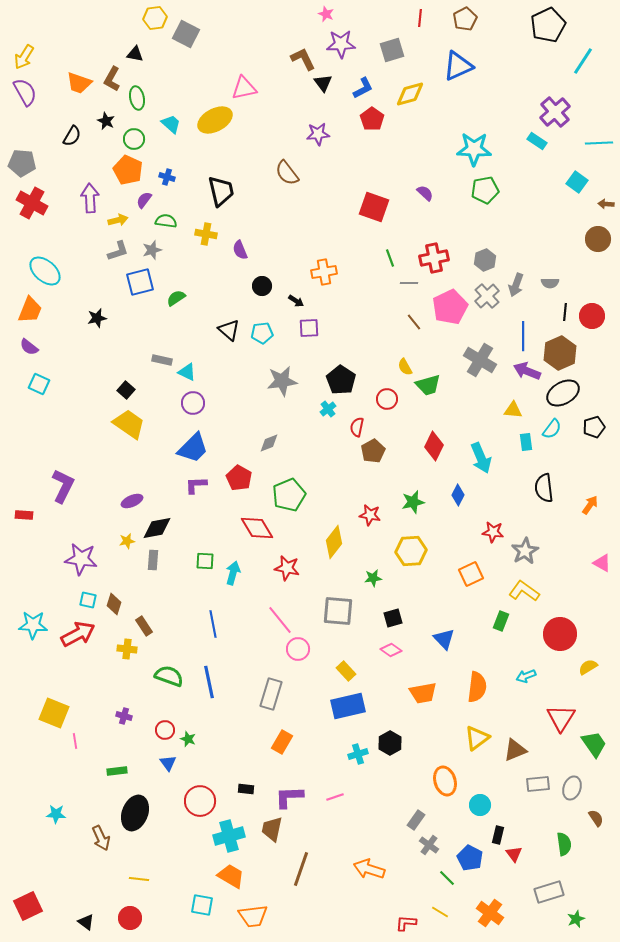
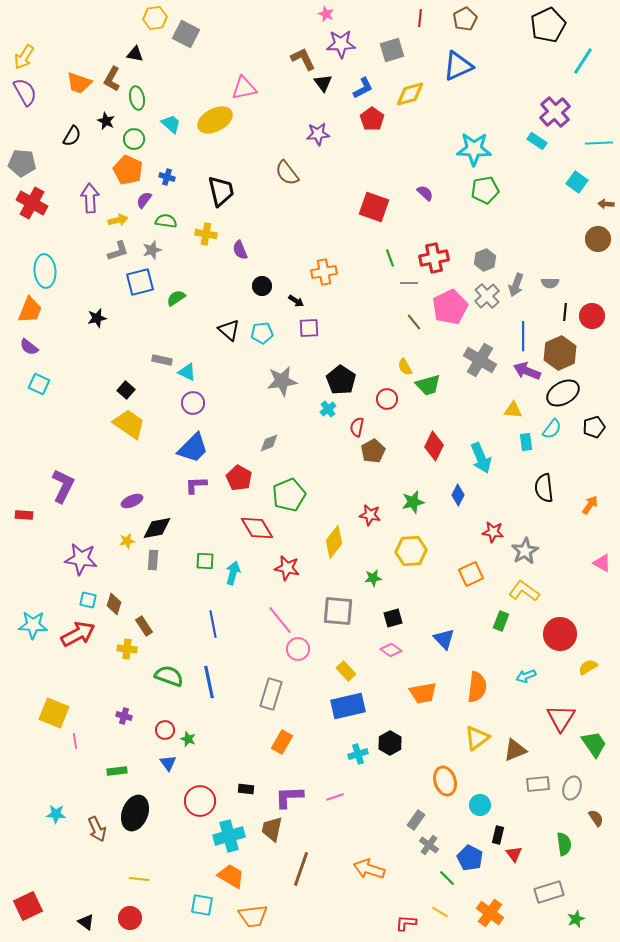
cyan ellipse at (45, 271): rotated 44 degrees clockwise
brown arrow at (101, 838): moved 4 px left, 9 px up
